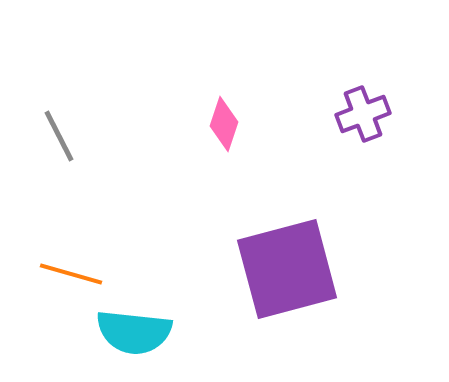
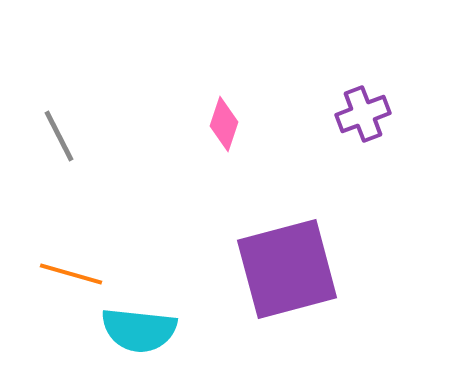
cyan semicircle: moved 5 px right, 2 px up
